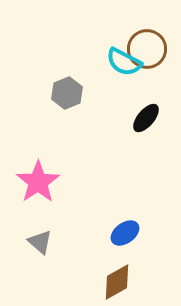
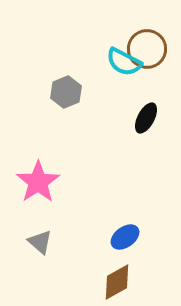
gray hexagon: moved 1 px left, 1 px up
black ellipse: rotated 12 degrees counterclockwise
blue ellipse: moved 4 px down
